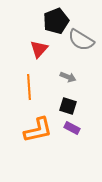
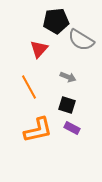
black pentagon: rotated 15 degrees clockwise
orange line: rotated 25 degrees counterclockwise
black square: moved 1 px left, 1 px up
